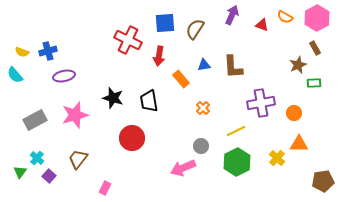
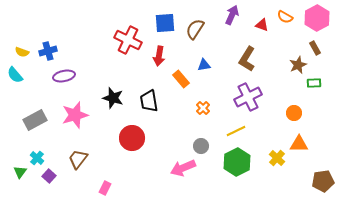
brown L-shape: moved 14 px right, 8 px up; rotated 35 degrees clockwise
purple cross: moved 13 px left, 6 px up; rotated 16 degrees counterclockwise
